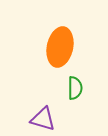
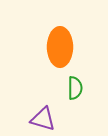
orange ellipse: rotated 12 degrees counterclockwise
